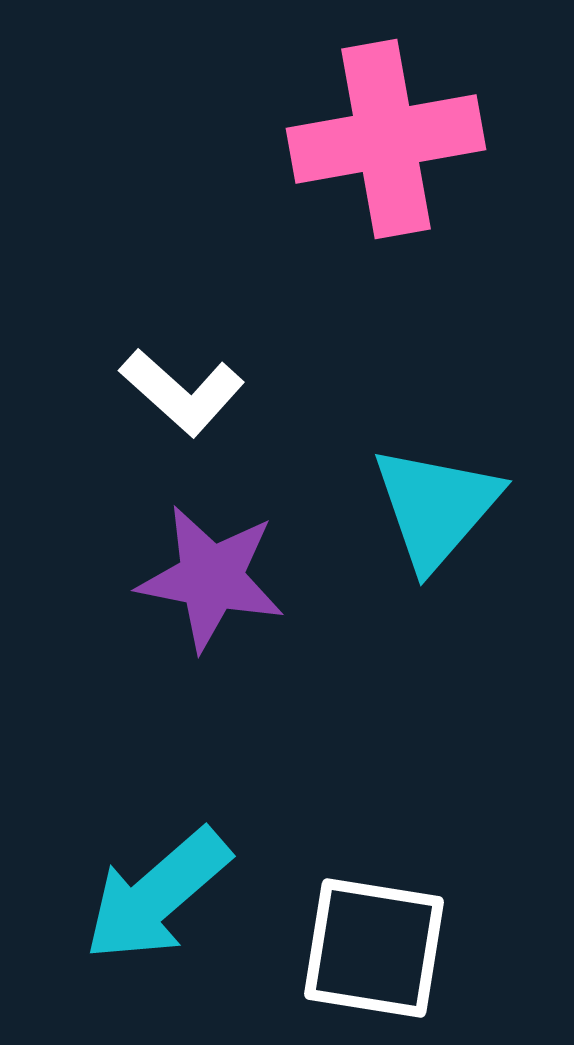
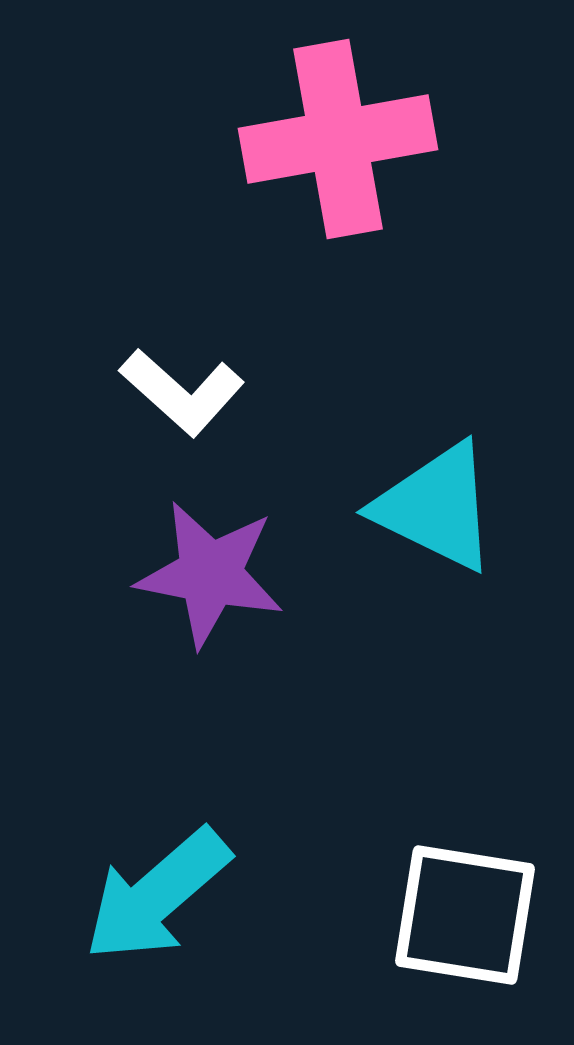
pink cross: moved 48 px left
cyan triangle: rotated 45 degrees counterclockwise
purple star: moved 1 px left, 4 px up
white square: moved 91 px right, 33 px up
